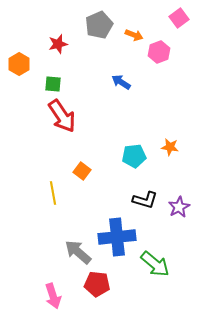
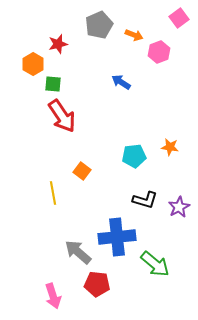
orange hexagon: moved 14 px right
